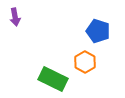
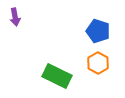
orange hexagon: moved 13 px right, 1 px down
green rectangle: moved 4 px right, 3 px up
